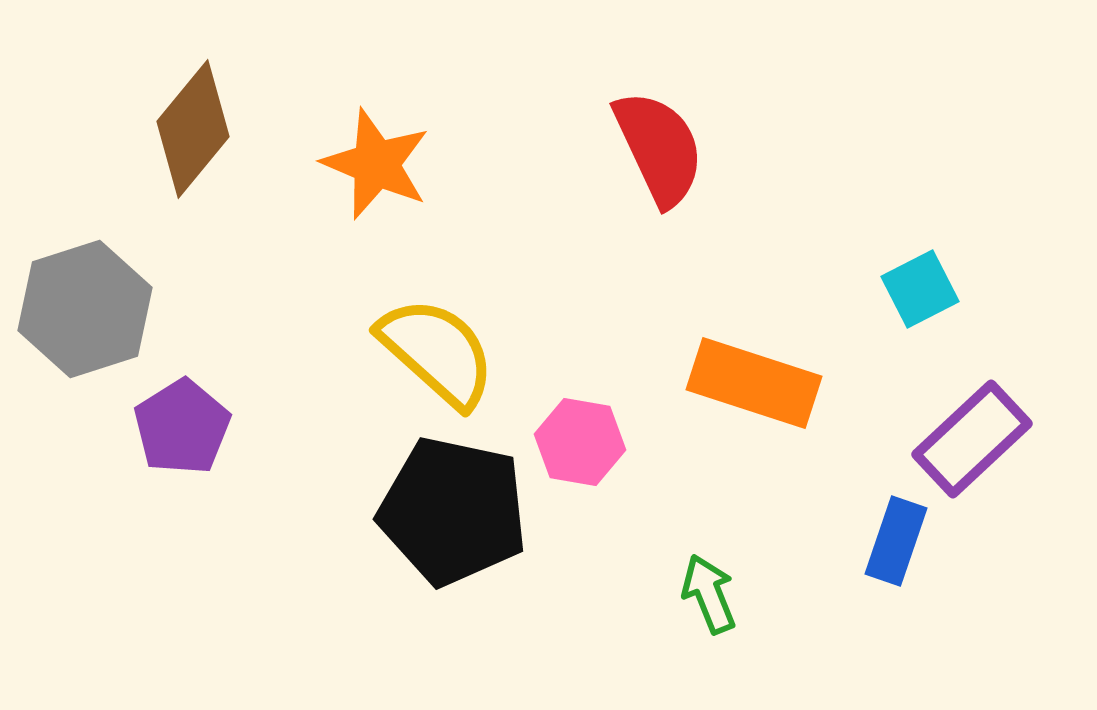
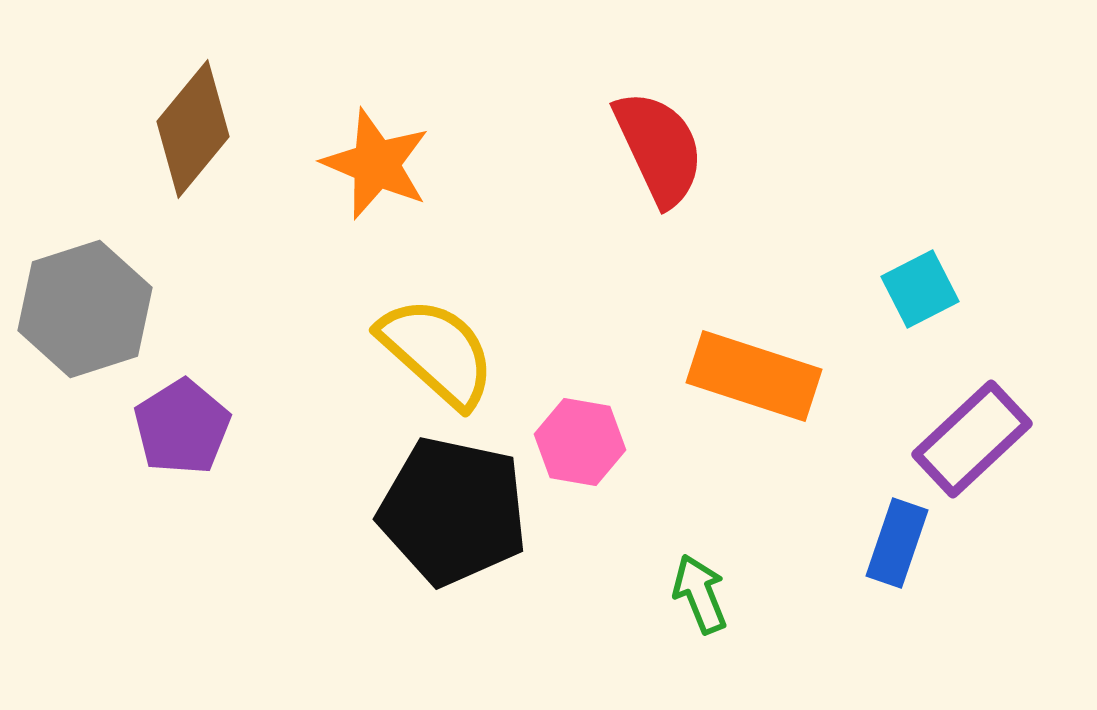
orange rectangle: moved 7 px up
blue rectangle: moved 1 px right, 2 px down
green arrow: moved 9 px left
